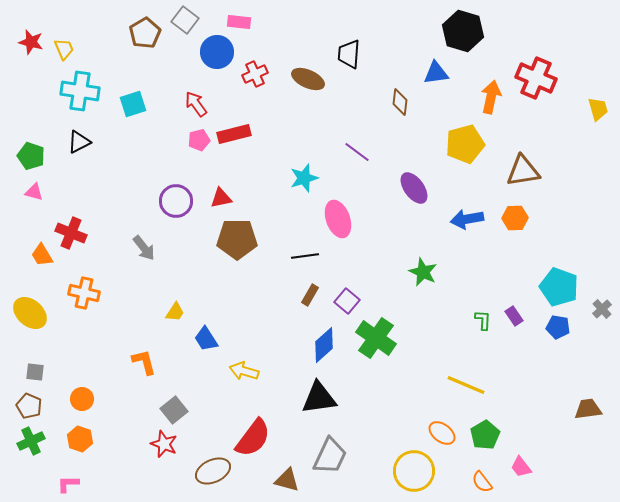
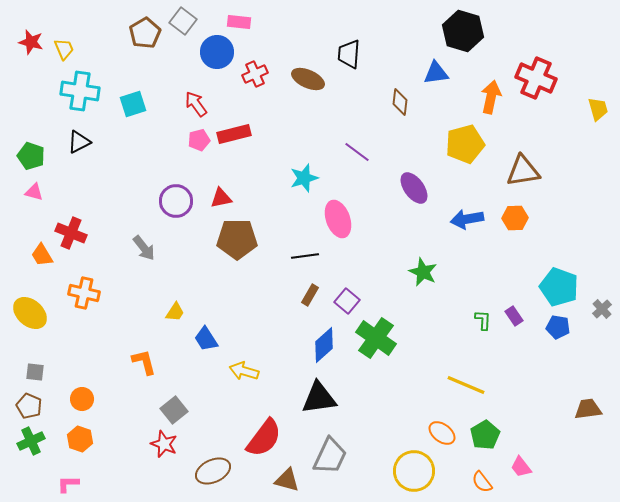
gray square at (185, 20): moved 2 px left, 1 px down
red semicircle at (253, 438): moved 11 px right
